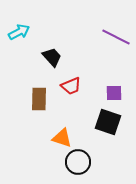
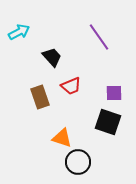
purple line: moved 17 px left; rotated 28 degrees clockwise
brown rectangle: moved 1 px right, 2 px up; rotated 20 degrees counterclockwise
